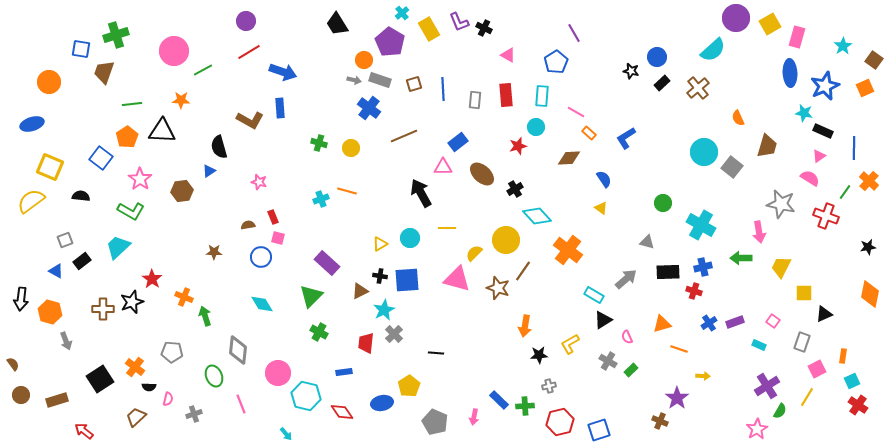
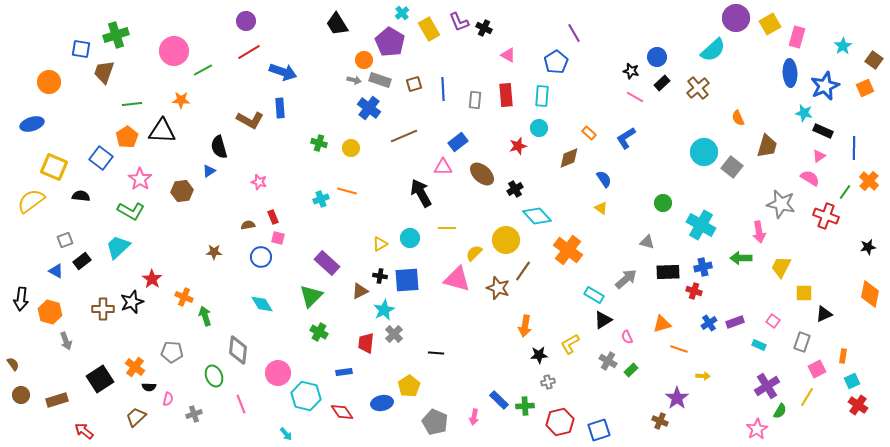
pink line at (576, 112): moved 59 px right, 15 px up
cyan circle at (536, 127): moved 3 px right, 1 px down
brown diamond at (569, 158): rotated 20 degrees counterclockwise
yellow square at (50, 167): moved 4 px right
gray cross at (549, 386): moved 1 px left, 4 px up
